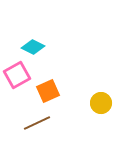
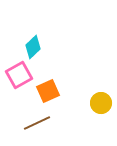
cyan diamond: rotated 70 degrees counterclockwise
pink square: moved 2 px right
